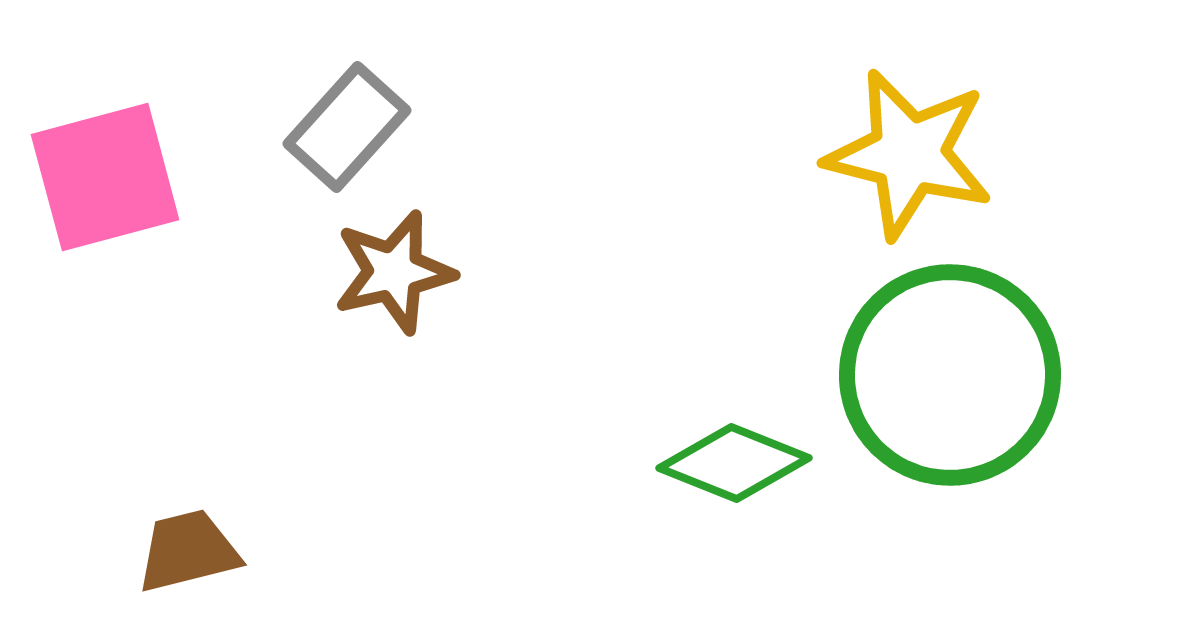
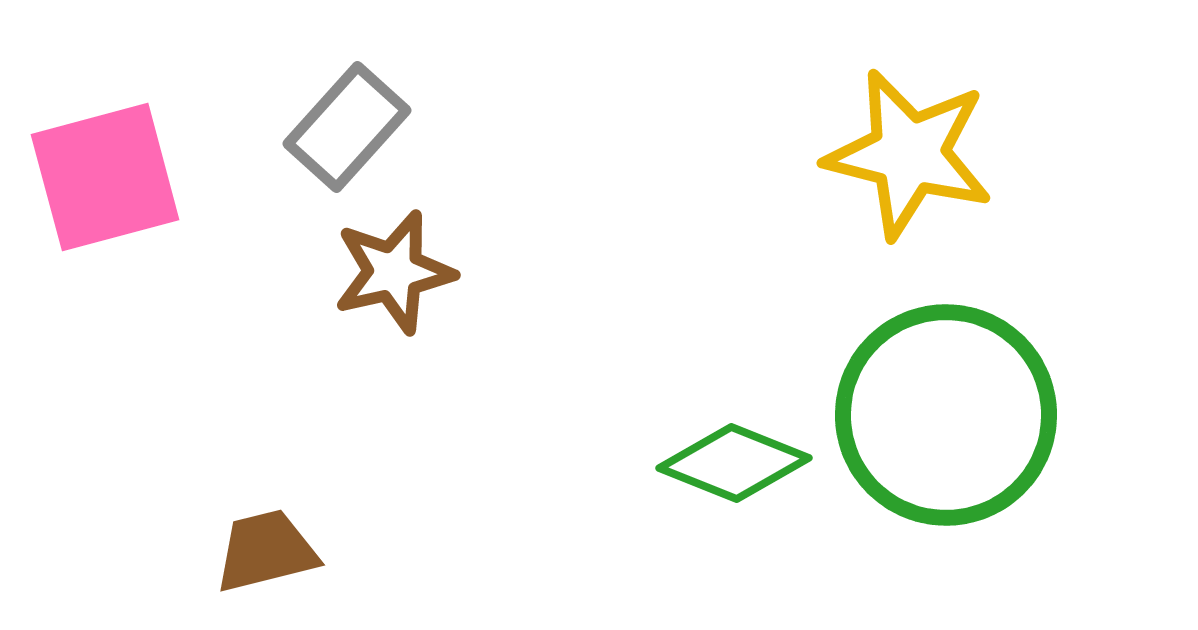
green circle: moved 4 px left, 40 px down
brown trapezoid: moved 78 px right
